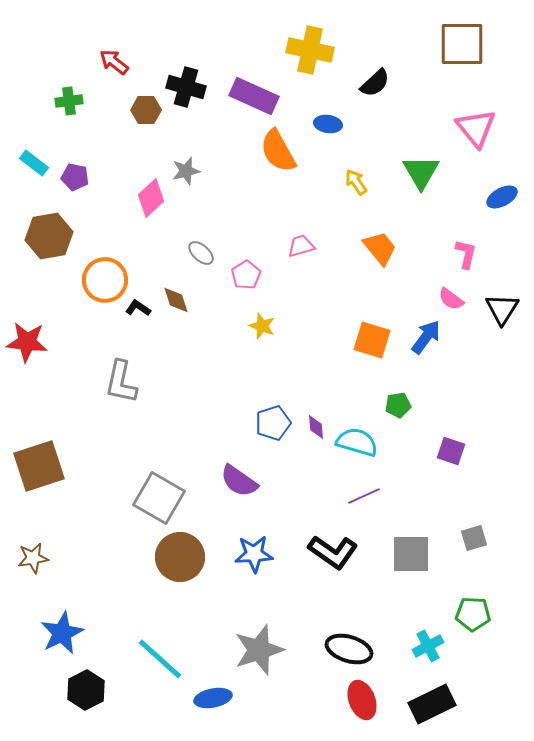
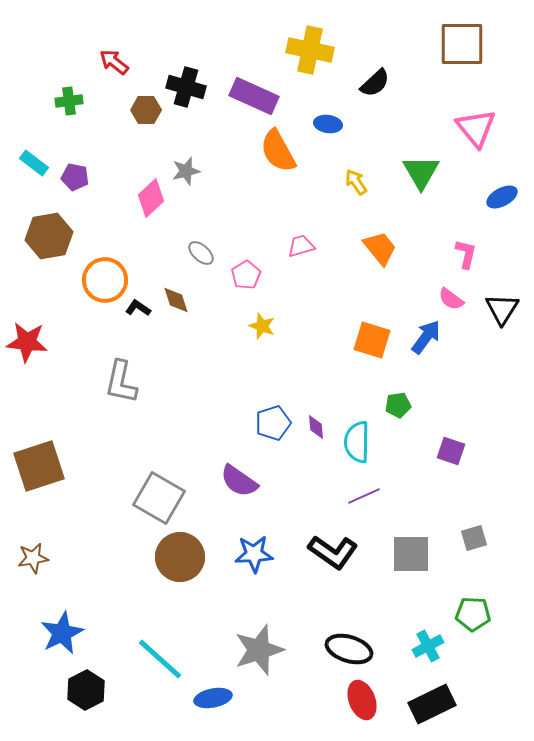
cyan semicircle at (357, 442): rotated 105 degrees counterclockwise
